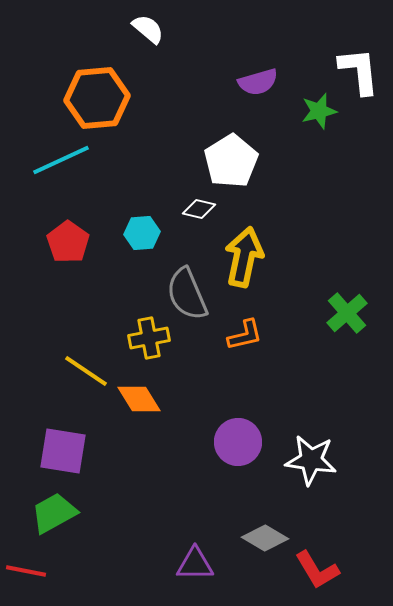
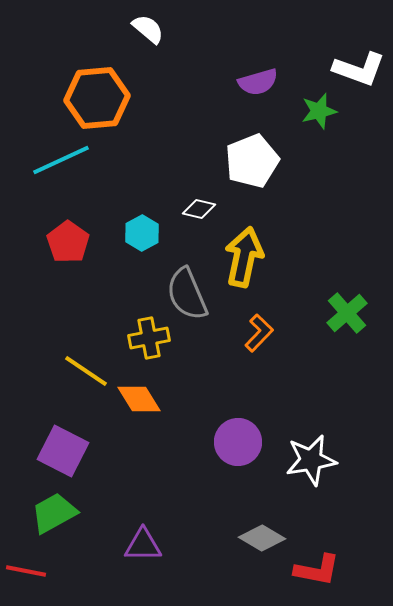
white L-shape: moved 2 px up; rotated 116 degrees clockwise
white pentagon: moved 21 px right; rotated 10 degrees clockwise
cyan hexagon: rotated 24 degrees counterclockwise
orange L-shape: moved 14 px right, 2 px up; rotated 33 degrees counterclockwise
purple square: rotated 18 degrees clockwise
white star: rotated 18 degrees counterclockwise
gray diamond: moved 3 px left
purple triangle: moved 52 px left, 19 px up
red L-shape: rotated 48 degrees counterclockwise
